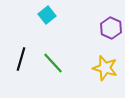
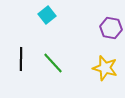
purple hexagon: rotated 15 degrees counterclockwise
black line: rotated 15 degrees counterclockwise
